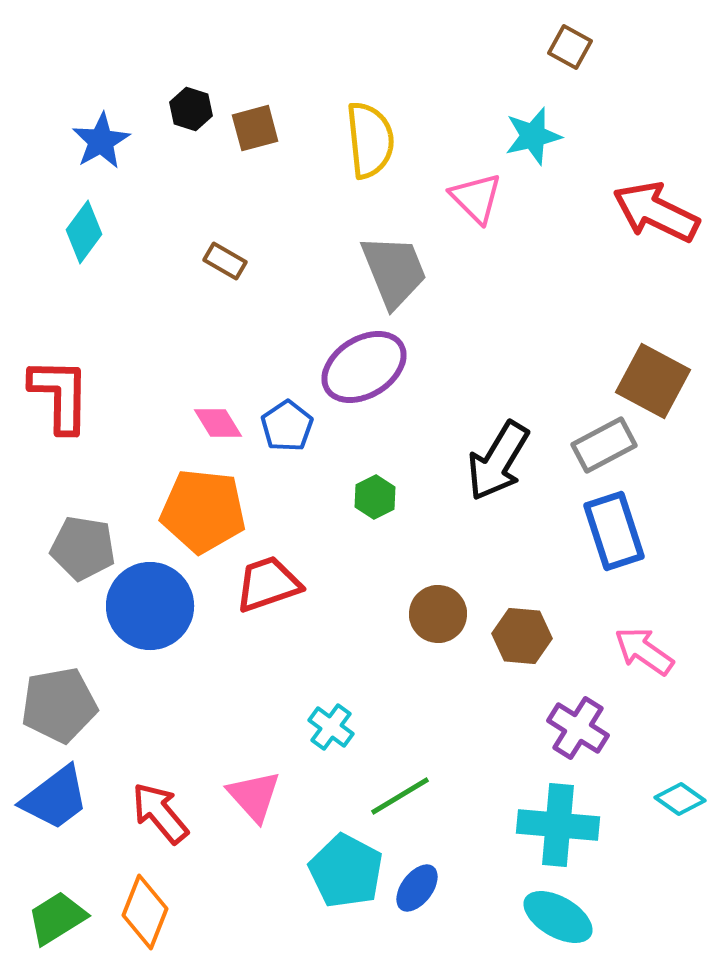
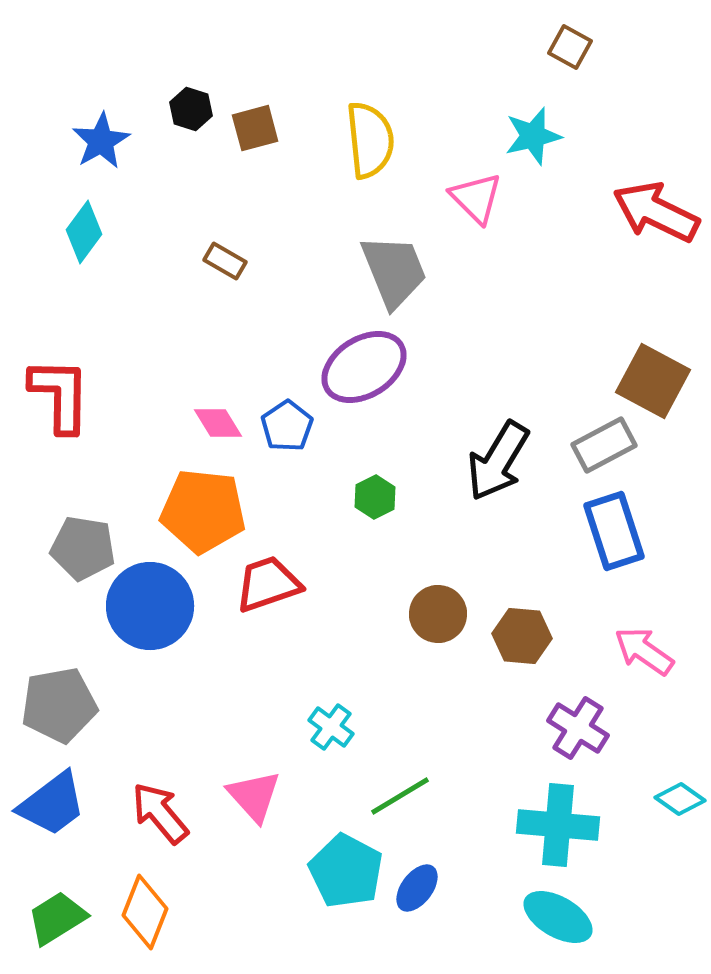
blue trapezoid at (55, 798): moved 3 px left, 6 px down
